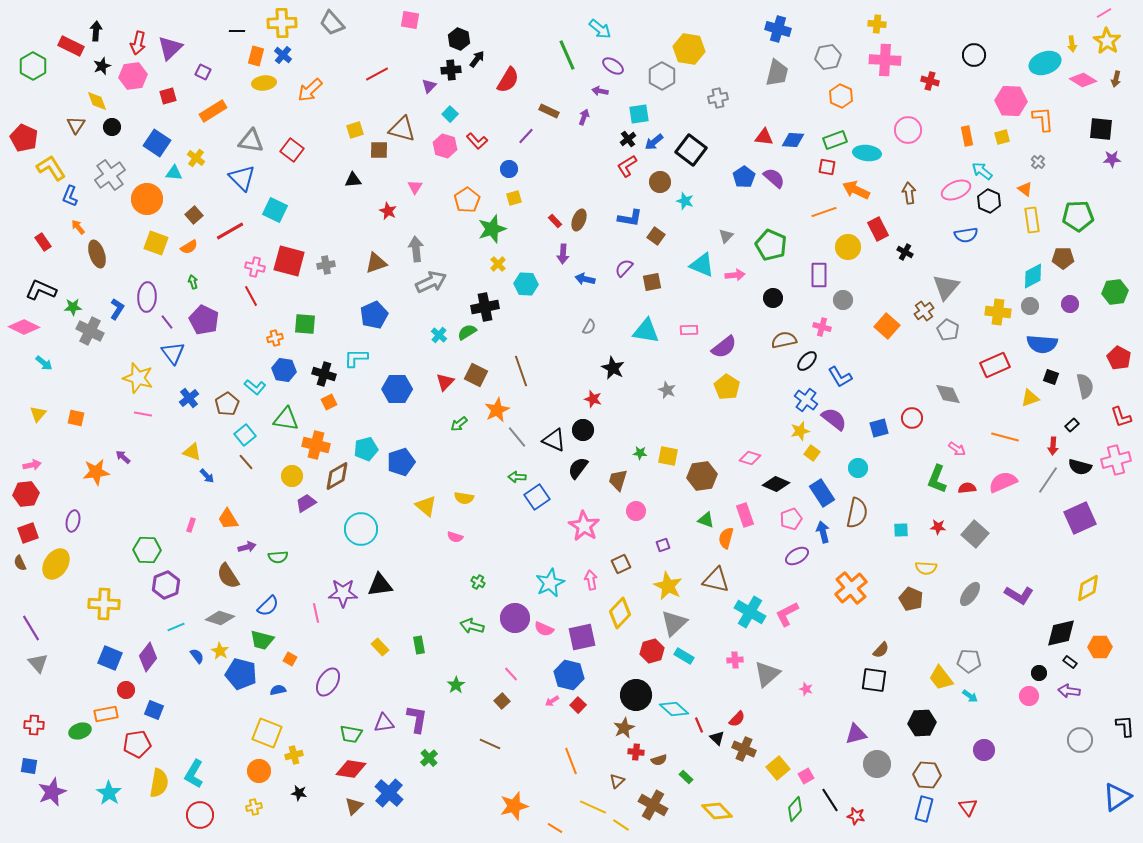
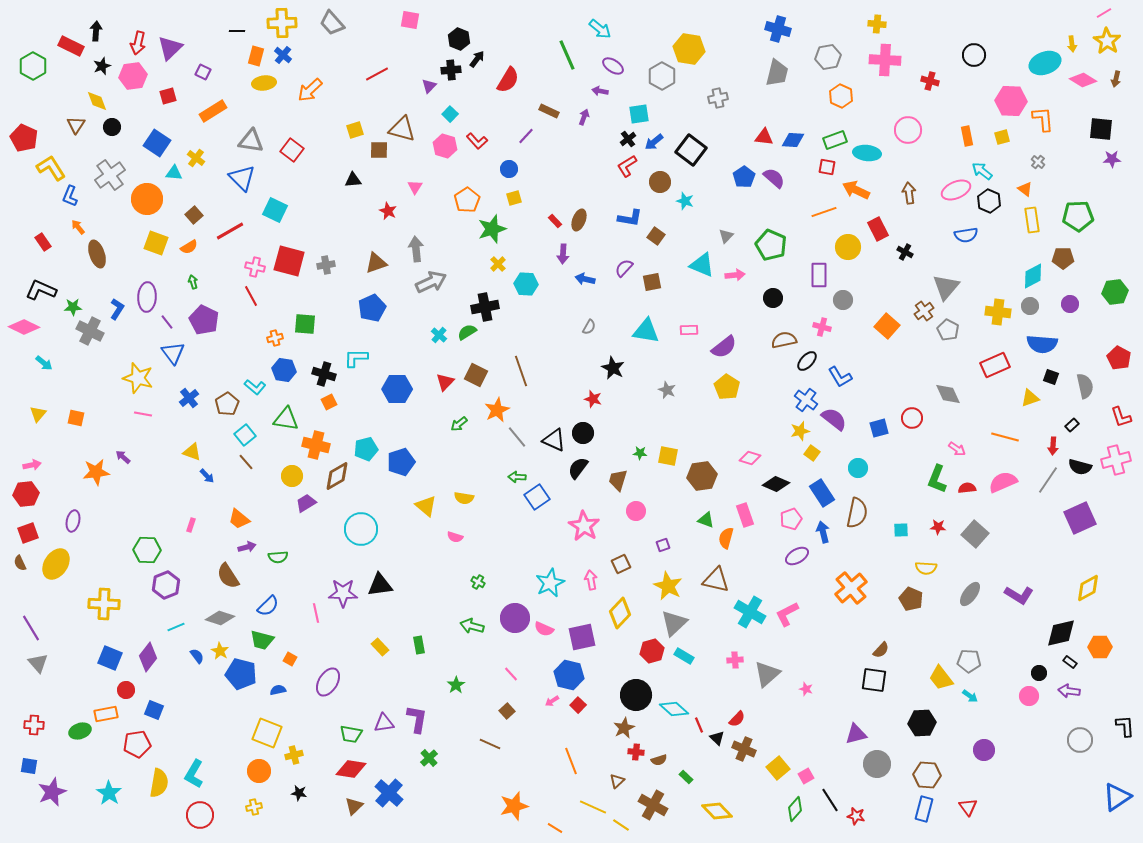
blue pentagon at (374, 315): moved 2 px left, 7 px up
black circle at (583, 430): moved 3 px down
orange trapezoid at (228, 519): moved 11 px right; rotated 20 degrees counterclockwise
brown square at (502, 701): moved 5 px right, 10 px down
